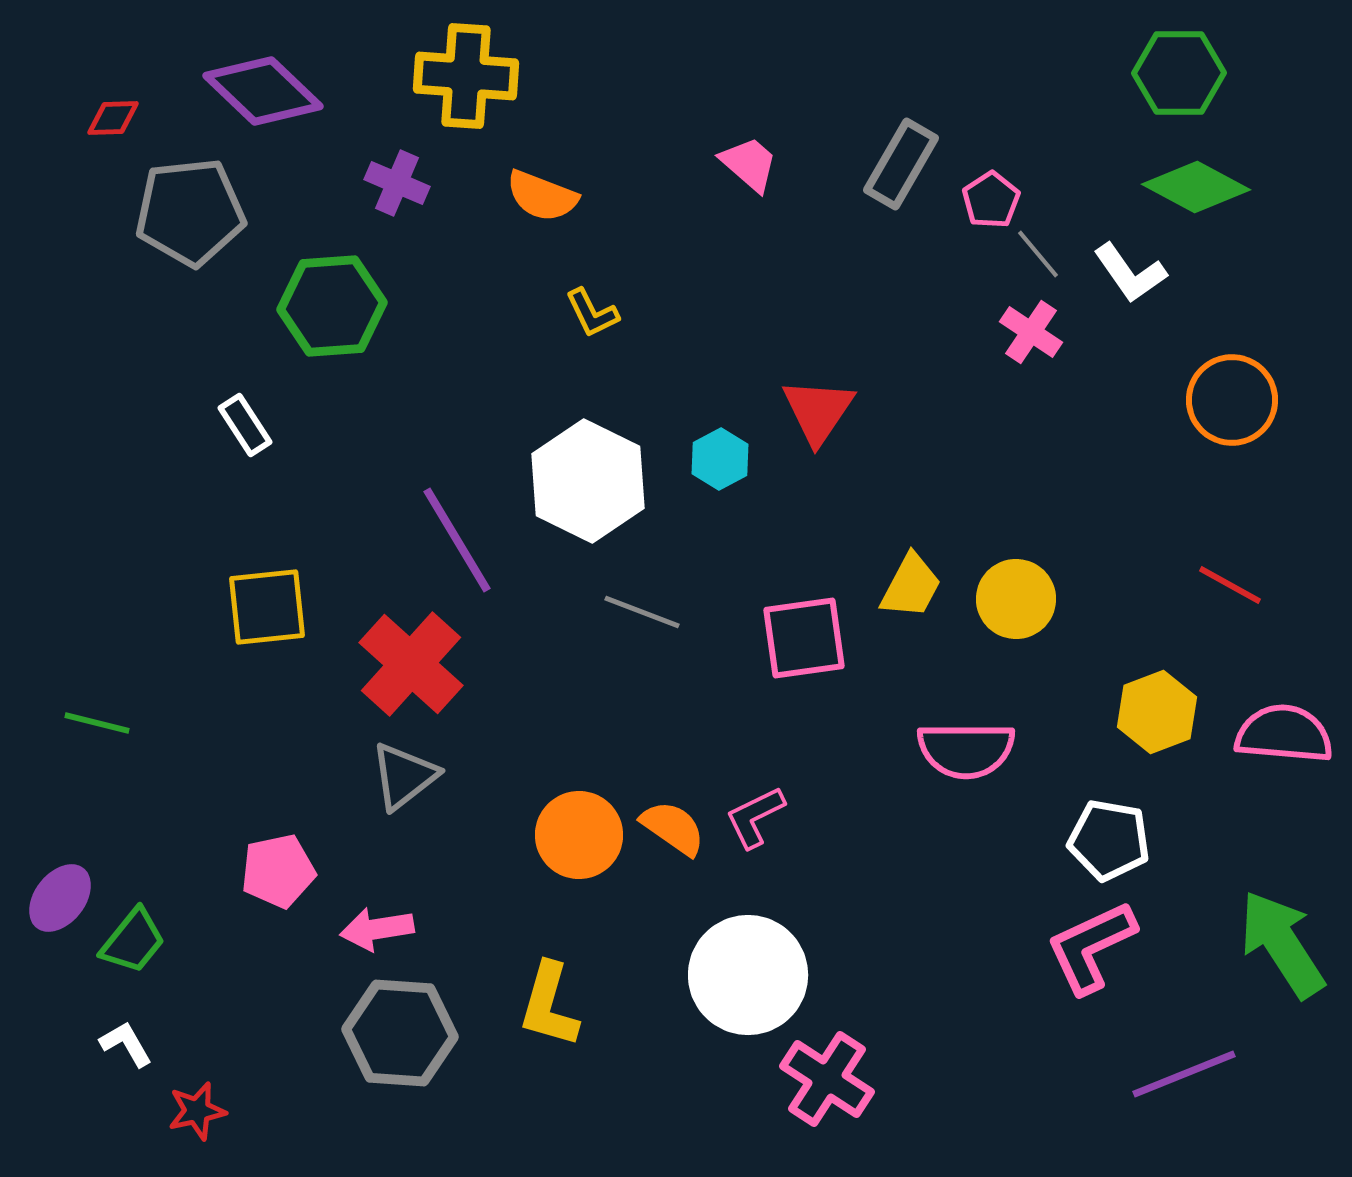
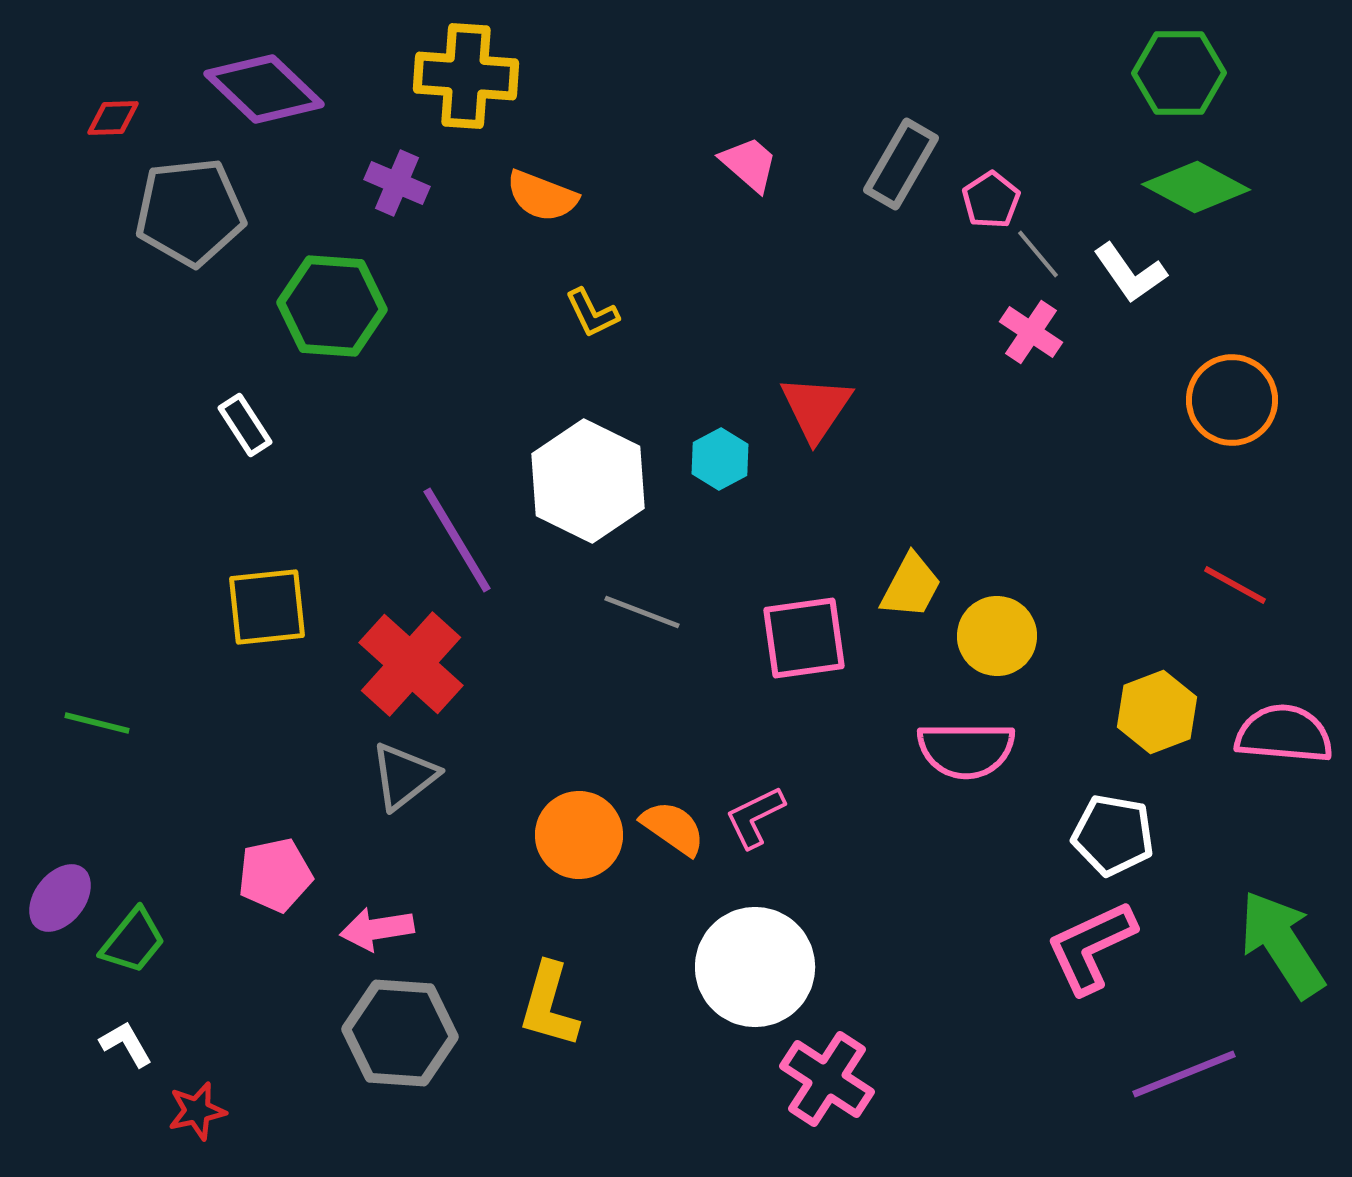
purple diamond at (263, 91): moved 1 px right, 2 px up
green hexagon at (332, 306): rotated 8 degrees clockwise
red triangle at (818, 411): moved 2 px left, 3 px up
red line at (1230, 585): moved 5 px right
yellow circle at (1016, 599): moved 19 px left, 37 px down
white pentagon at (1109, 840): moved 4 px right, 5 px up
pink pentagon at (278, 871): moved 3 px left, 4 px down
white circle at (748, 975): moved 7 px right, 8 px up
